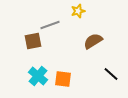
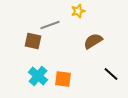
brown square: rotated 24 degrees clockwise
